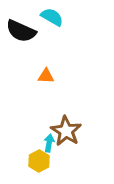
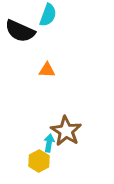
cyan semicircle: moved 4 px left, 2 px up; rotated 80 degrees clockwise
black semicircle: moved 1 px left
orange triangle: moved 1 px right, 6 px up
